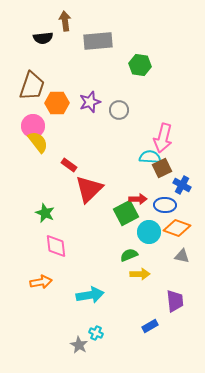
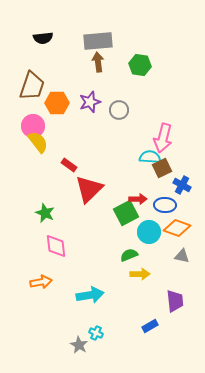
brown arrow: moved 33 px right, 41 px down
